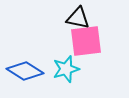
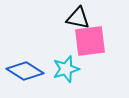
pink square: moved 4 px right
